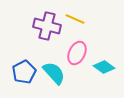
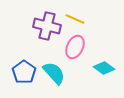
pink ellipse: moved 2 px left, 6 px up
cyan diamond: moved 1 px down
blue pentagon: rotated 10 degrees counterclockwise
